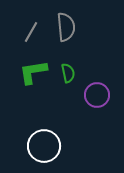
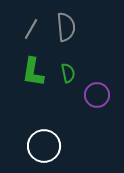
gray line: moved 3 px up
green L-shape: rotated 72 degrees counterclockwise
